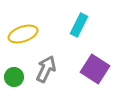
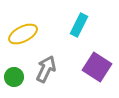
yellow ellipse: rotated 8 degrees counterclockwise
purple square: moved 2 px right, 2 px up
